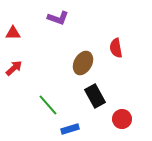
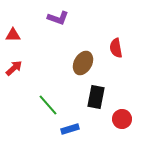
red triangle: moved 2 px down
black rectangle: moved 1 px right, 1 px down; rotated 40 degrees clockwise
